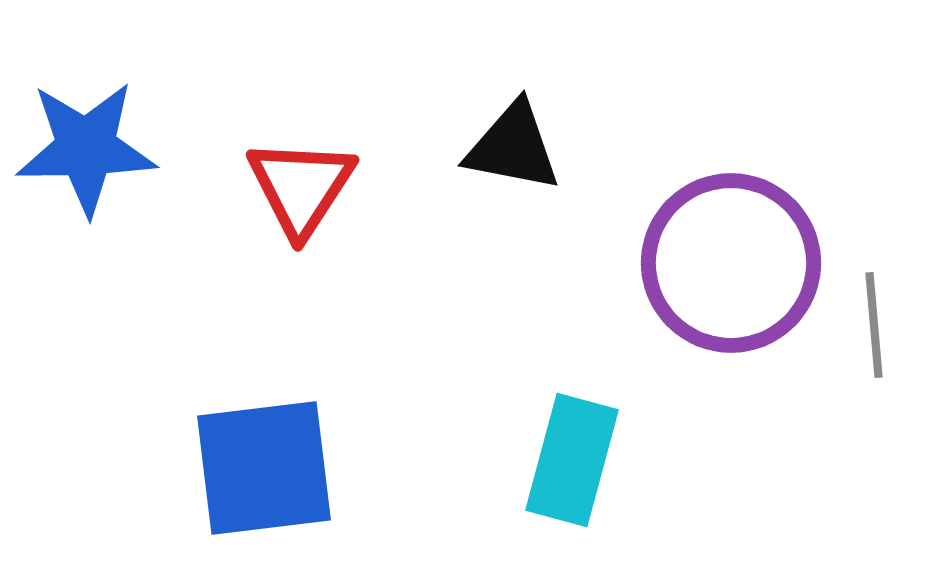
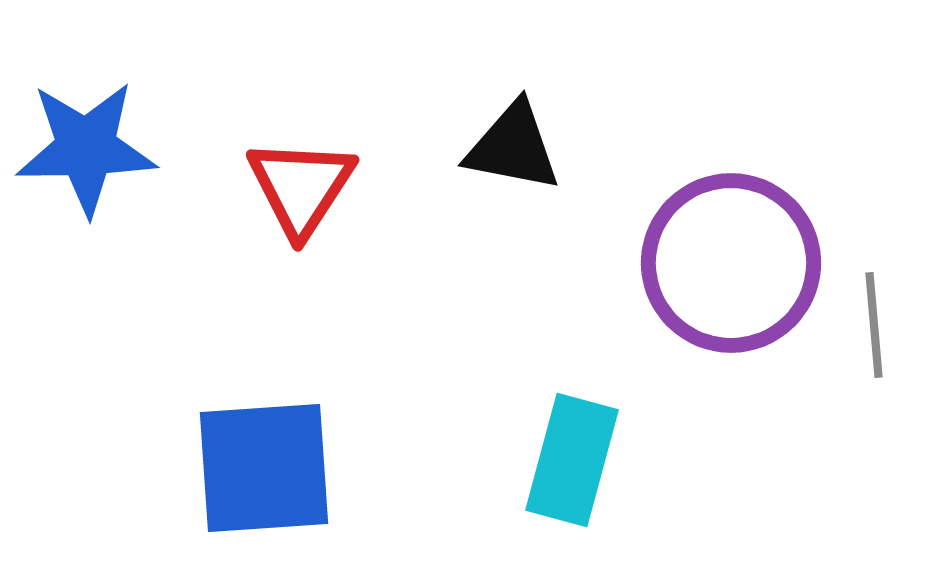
blue square: rotated 3 degrees clockwise
